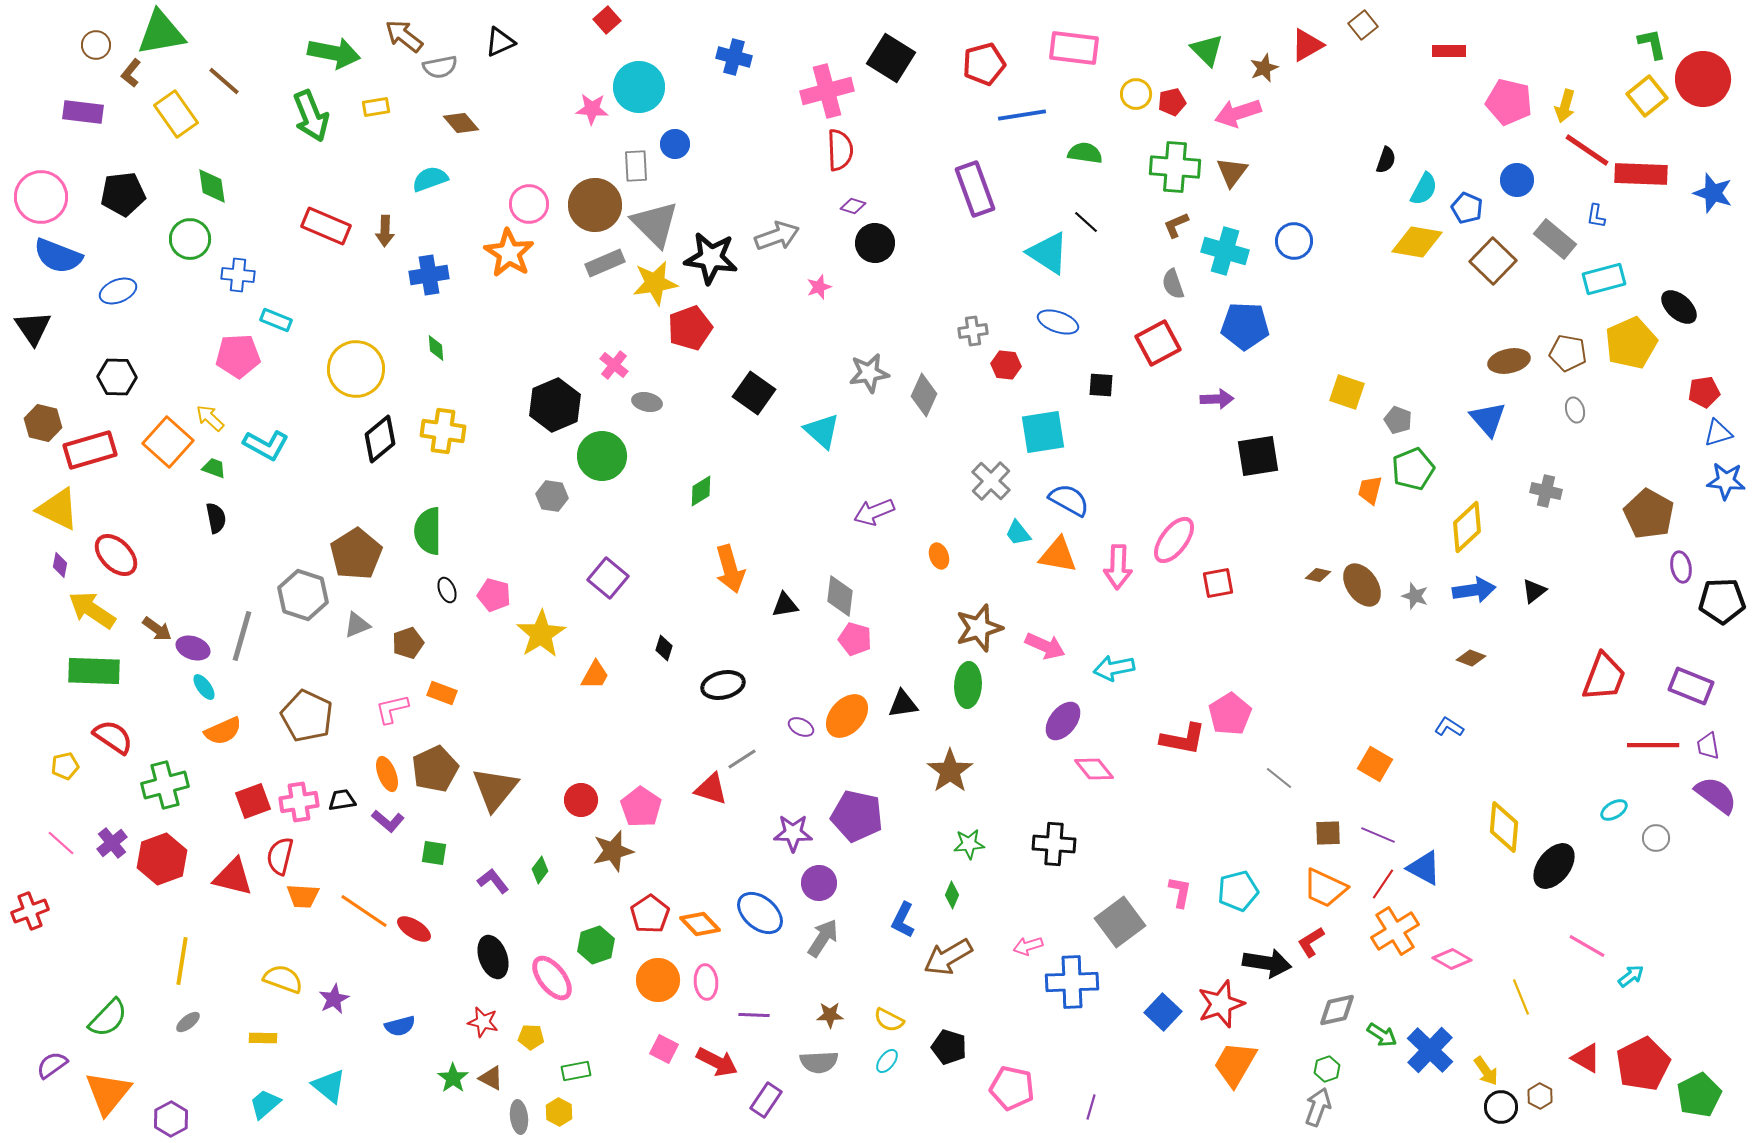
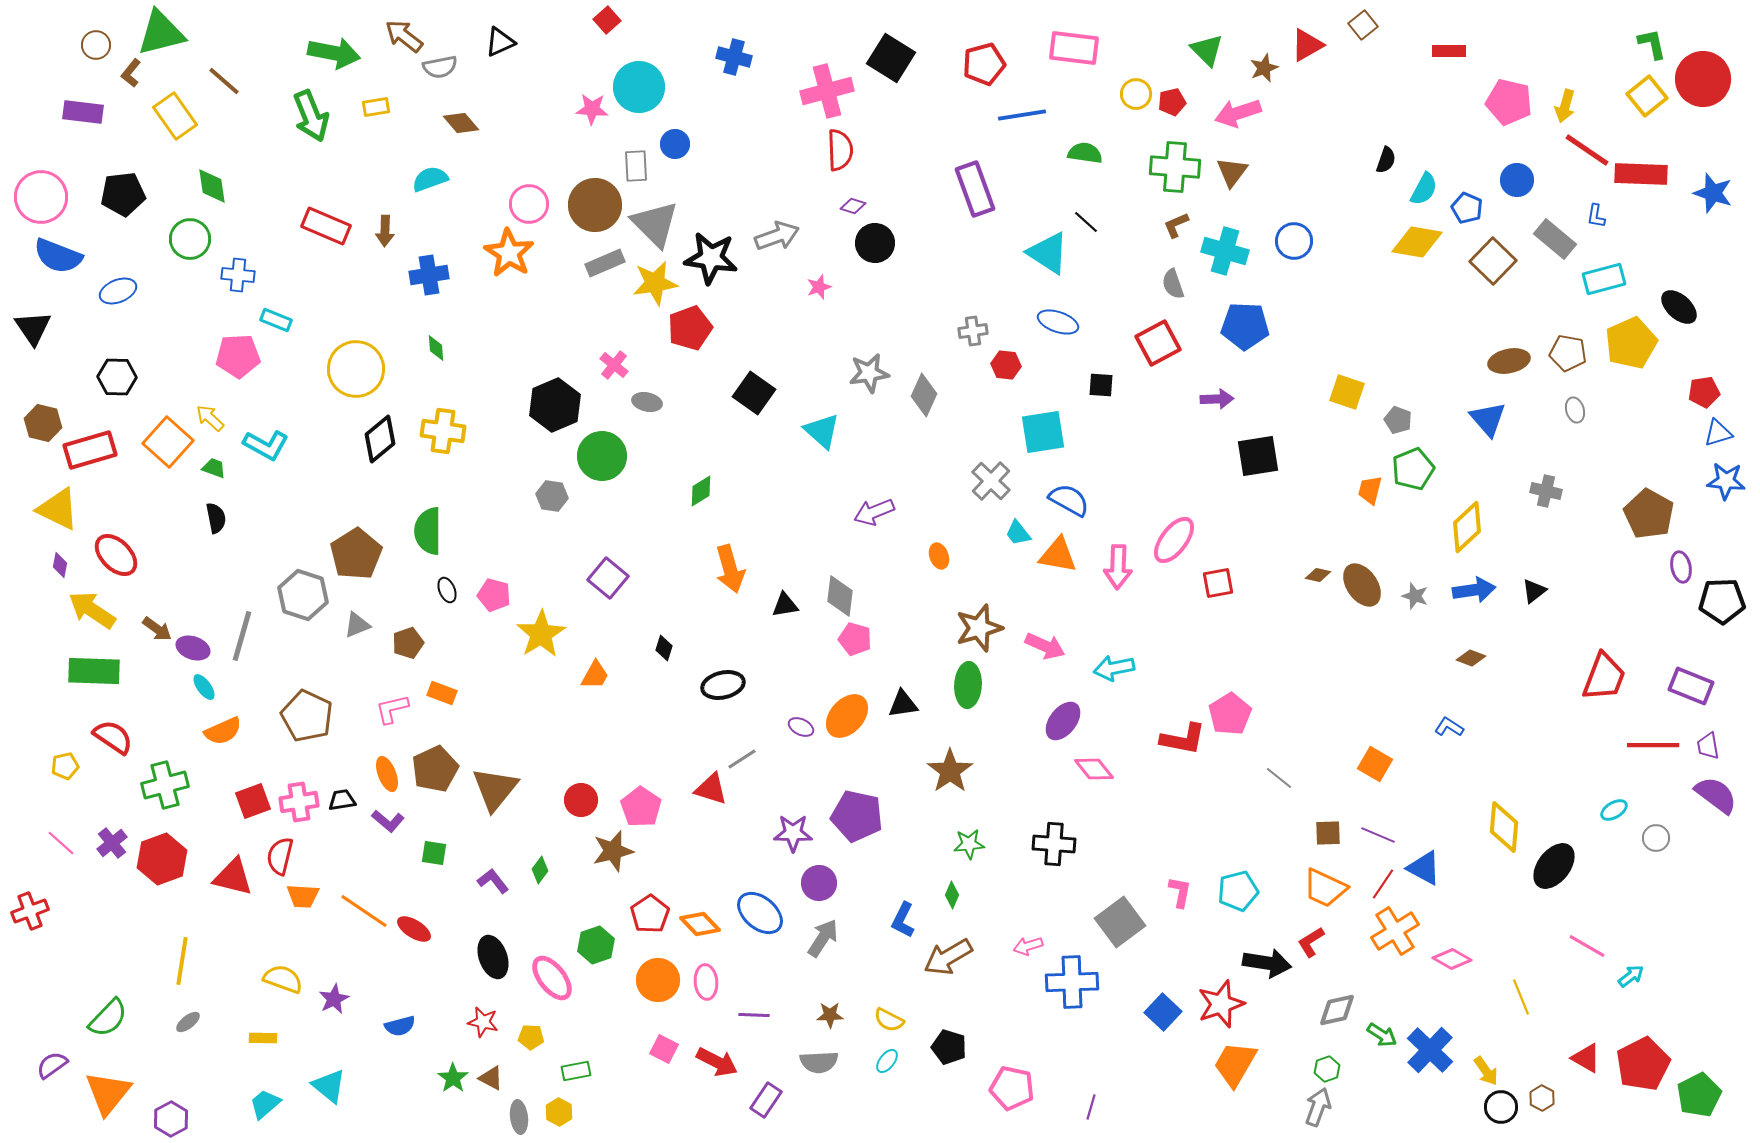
green triangle at (161, 33): rotated 4 degrees counterclockwise
yellow rectangle at (176, 114): moved 1 px left, 2 px down
brown hexagon at (1540, 1096): moved 2 px right, 2 px down
